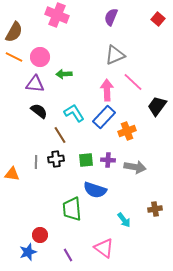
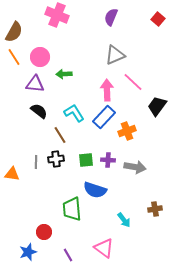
orange line: rotated 30 degrees clockwise
red circle: moved 4 px right, 3 px up
